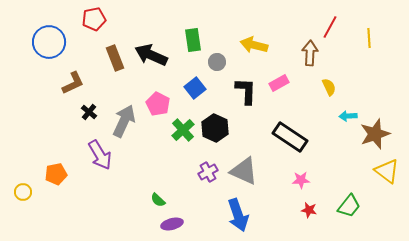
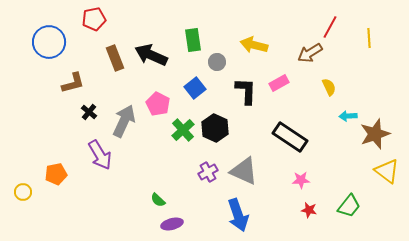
brown arrow: rotated 125 degrees counterclockwise
brown L-shape: rotated 10 degrees clockwise
